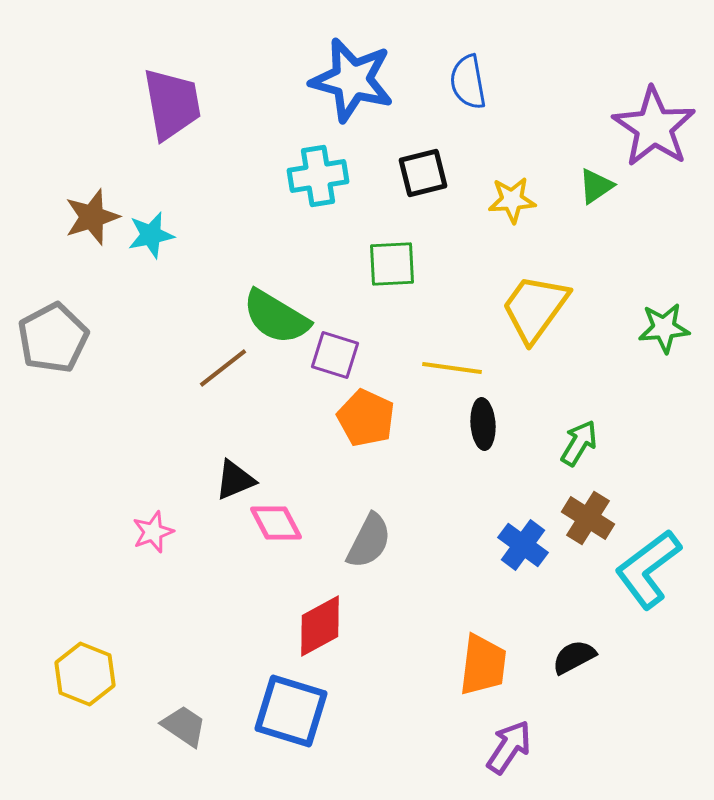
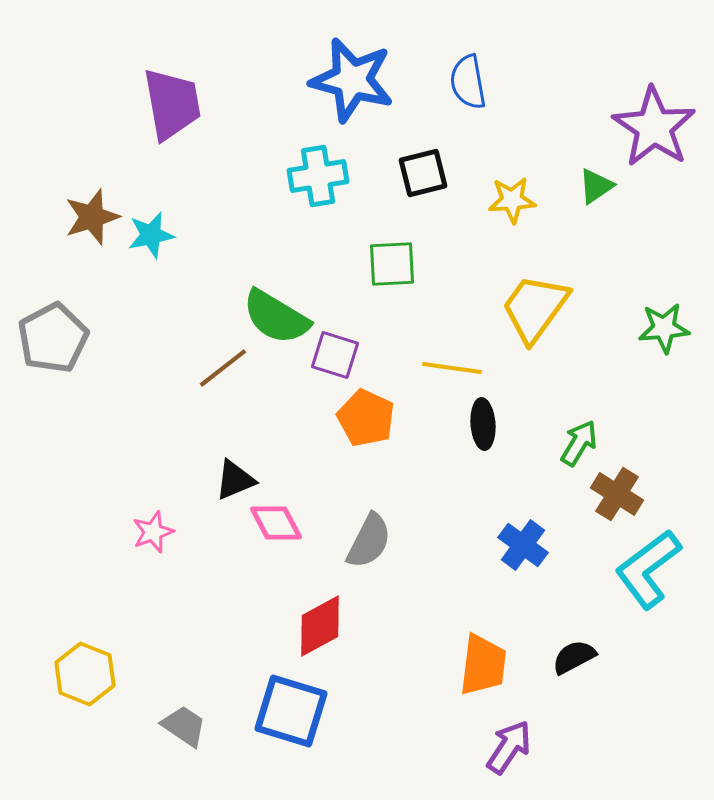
brown cross: moved 29 px right, 24 px up
